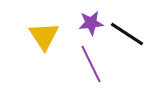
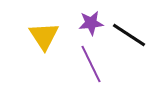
black line: moved 2 px right, 1 px down
